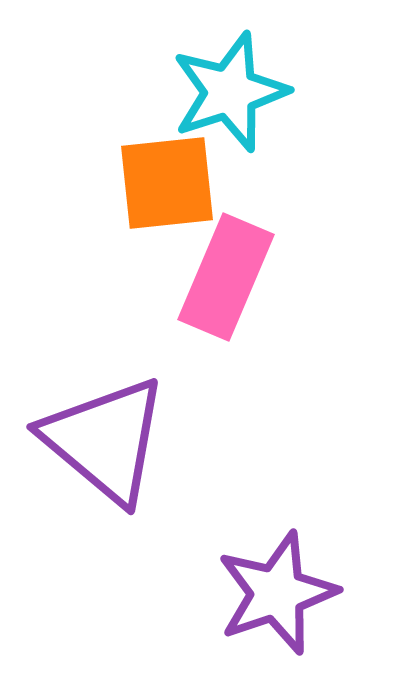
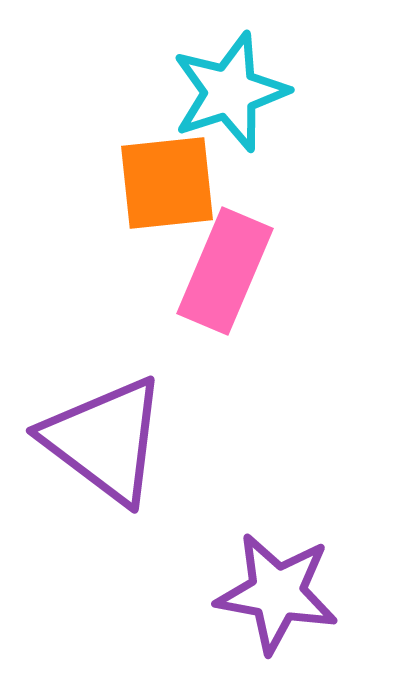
pink rectangle: moved 1 px left, 6 px up
purple triangle: rotated 3 degrees counterclockwise
purple star: rotated 29 degrees clockwise
